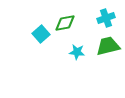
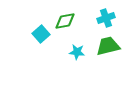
green diamond: moved 2 px up
